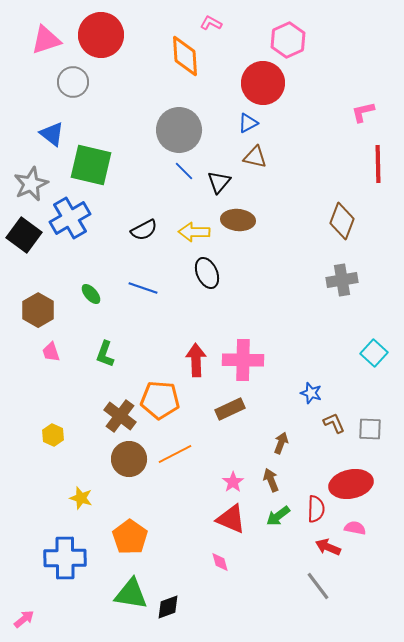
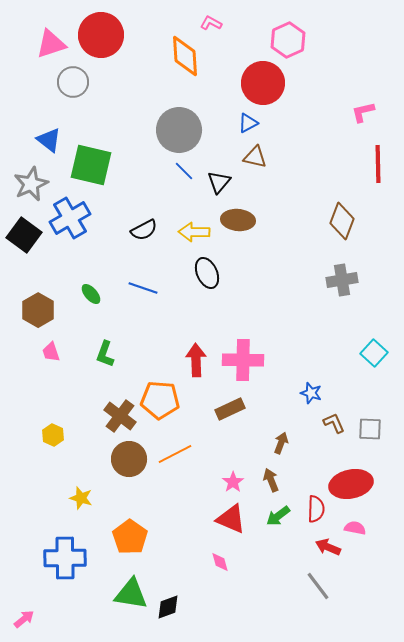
pink triangle at (46, 40): moved 5 px right, 4 px down
blue triangle at (52, 134): moved 3 px left, 6 px down
